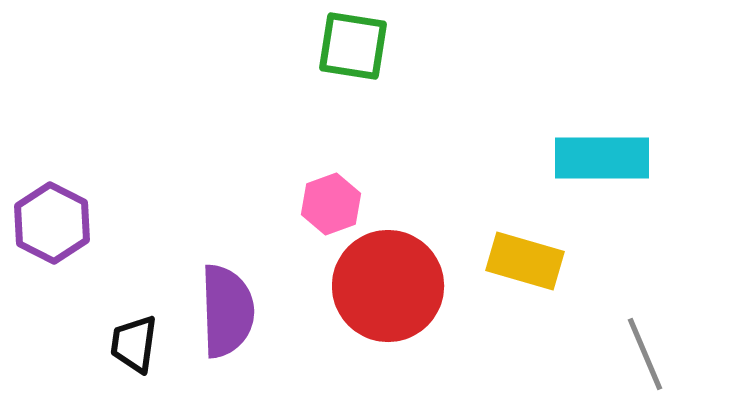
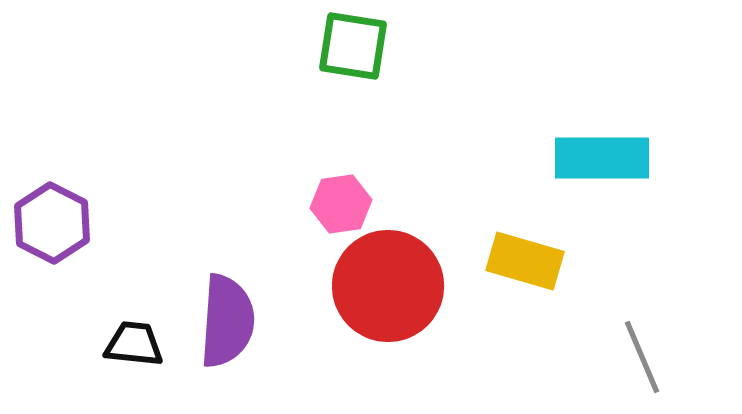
pink hexagon: moved 10 px right; rotated 12 degrees clockwise
purple semicircle: moved 10 px down; rotated 6 degrees clockwise
black trapezoid: rotated 88 degrees clockwise
gray line: moved 3 px left, 3 px down
